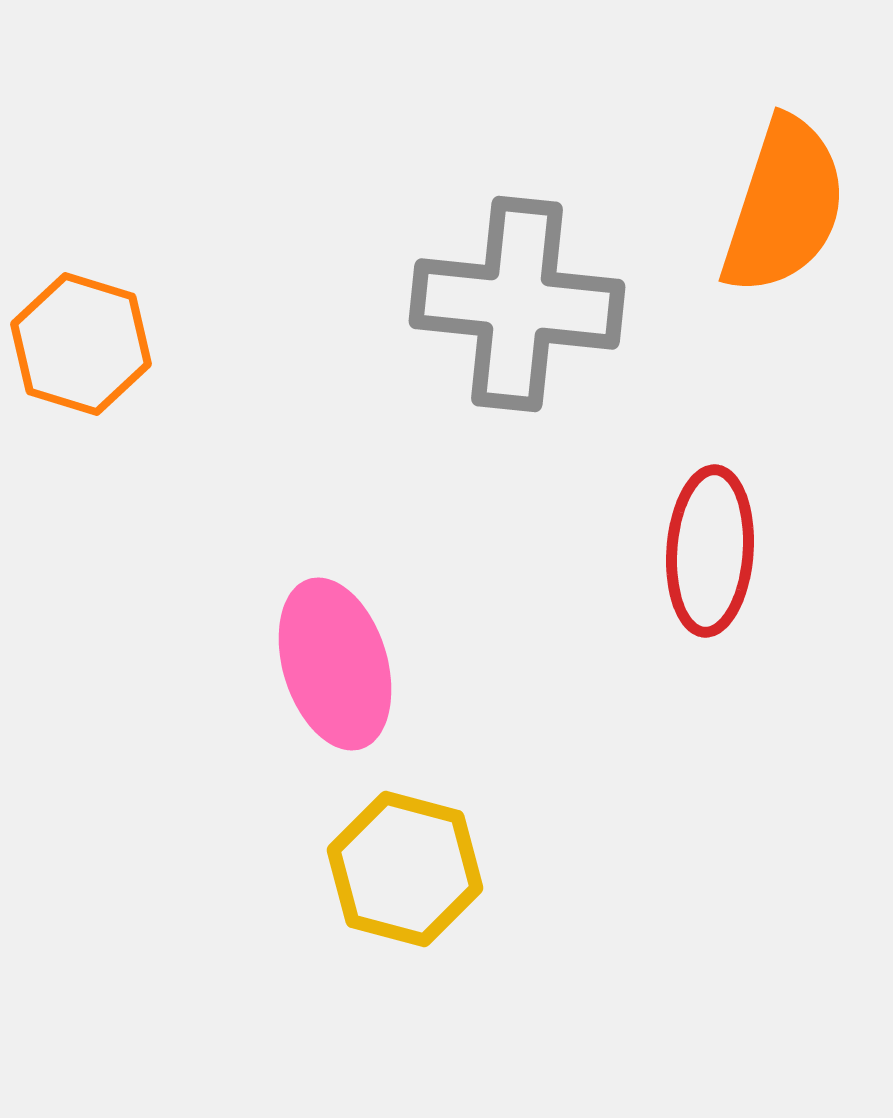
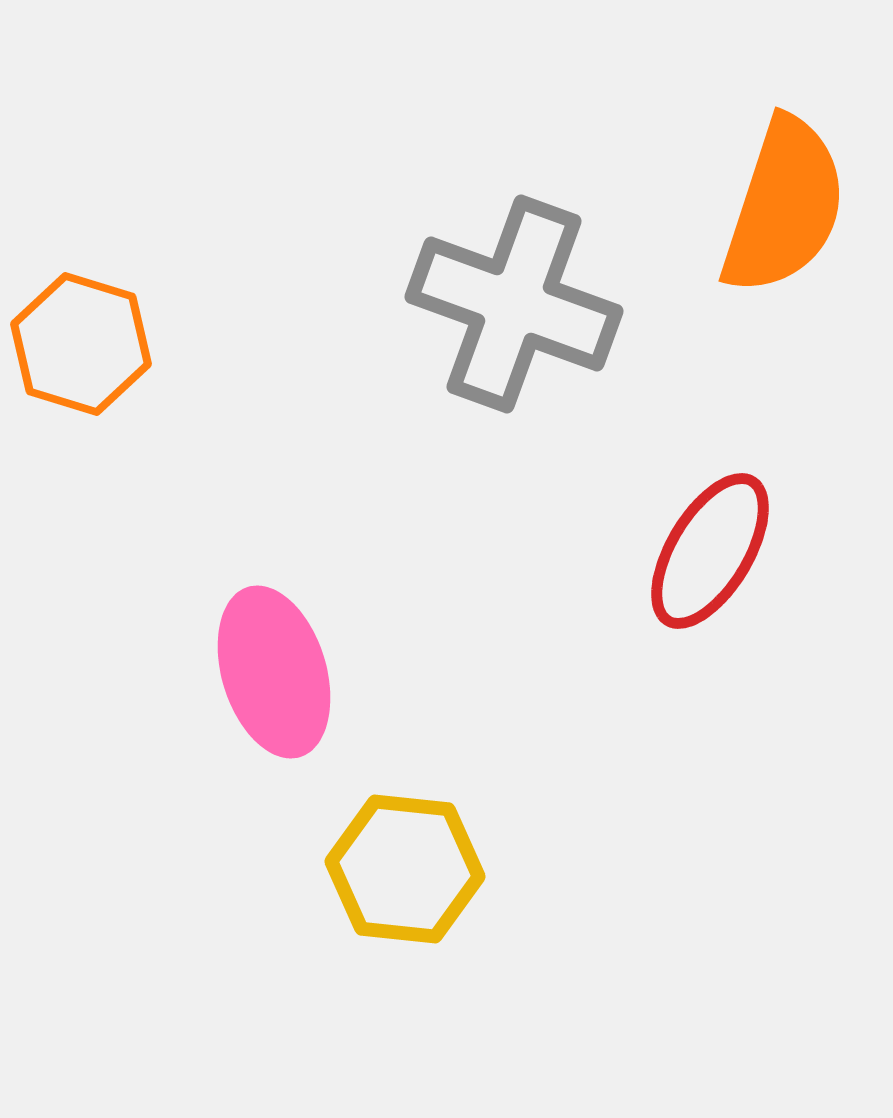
gray cross: moved 3 px left; rotated 14 degrees clockwise
red ellipse: rotated 27 degrees clockwise
pink ellipse: moved 61 px left, 8 px down
yellow hexagon: rotated 9 degrees counterclockwise
